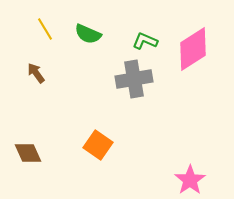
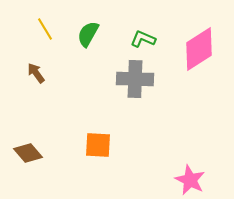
green semicircle: rotated 96 degrees clockwise
green L-shape: moved 2 px left, 2 px up
pink diamond: moved 6 px right
gray cross: moved 1 px right; rotated 12 degrees clockwise
orange square: rotated 32 degrees counterclockwise
brown diamond: rotated 16 degrees counterclockwise
pink star: rotated 12 degrees counterclockwise
